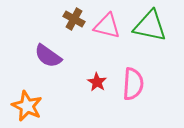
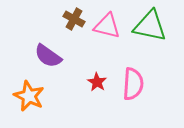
orange star: moved 2 px right, 10 px up
